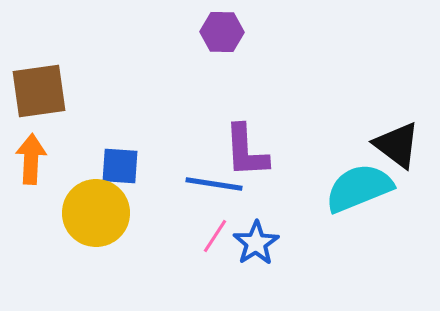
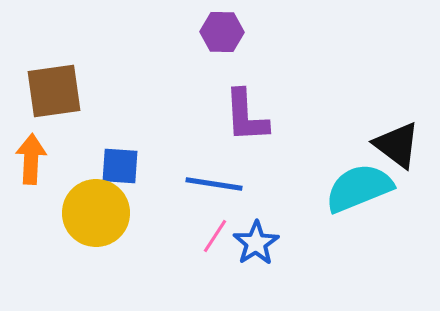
brown square: moved 15 px right
purple L-shape: moved 35 px up
